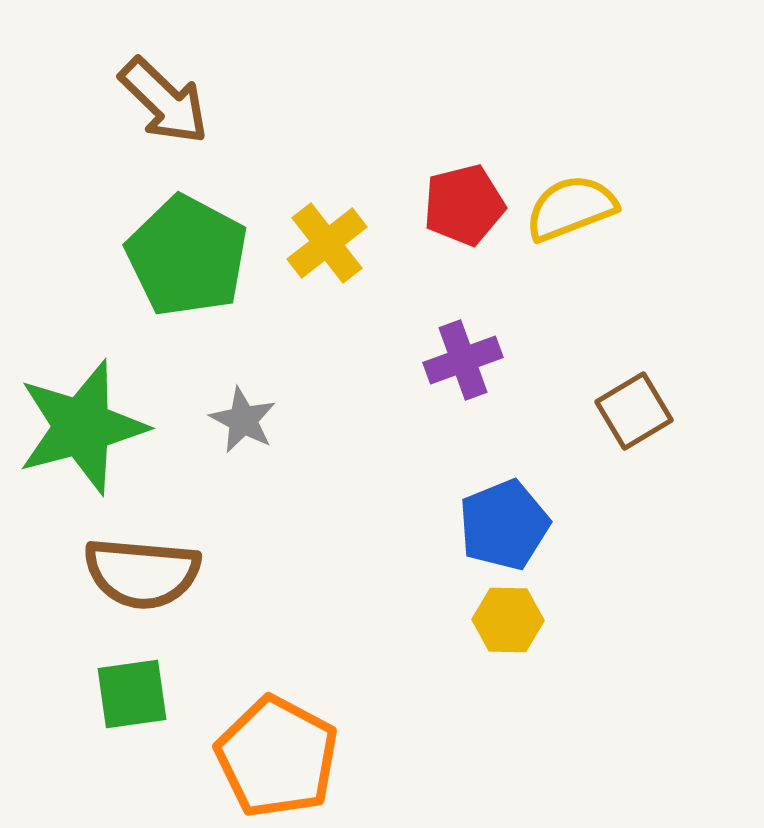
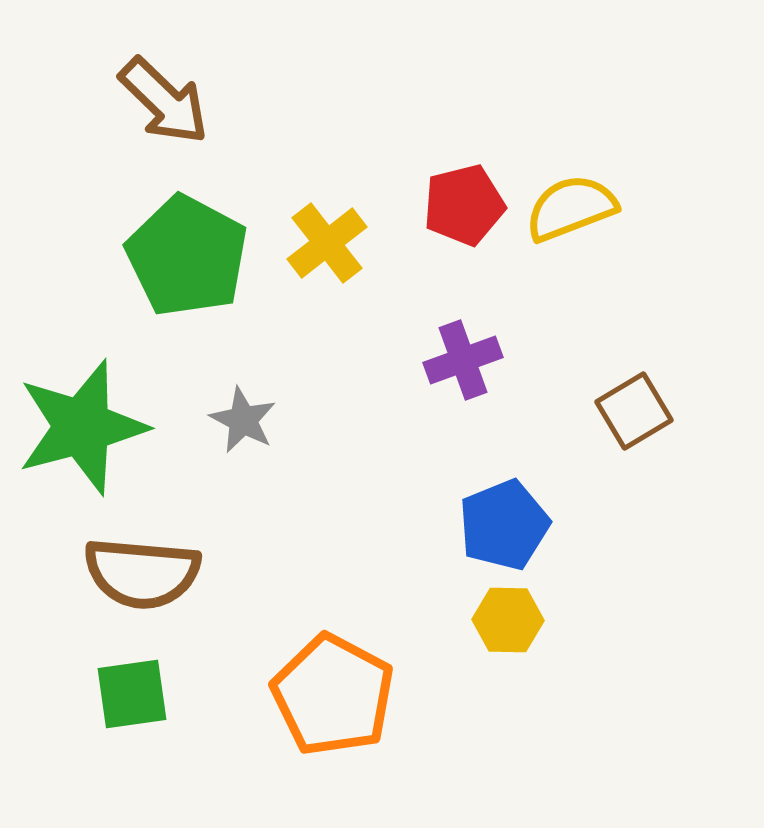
orange pentagon: moved 56 px right, 62 px up
